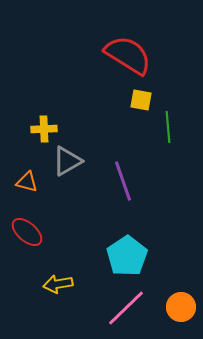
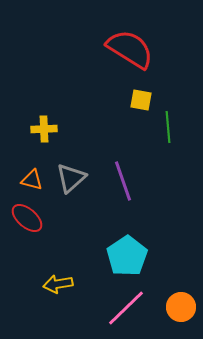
red semicircle: moved 2 px right, 6 px up
gray triangle: moved 4 px right, 17 px down; rotated 12 degrees counterclockwise
orange triangle: moved 5 px right, 2 px up
red ellipse: moved 14 px up
